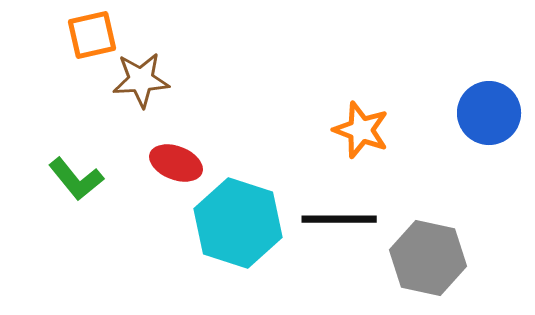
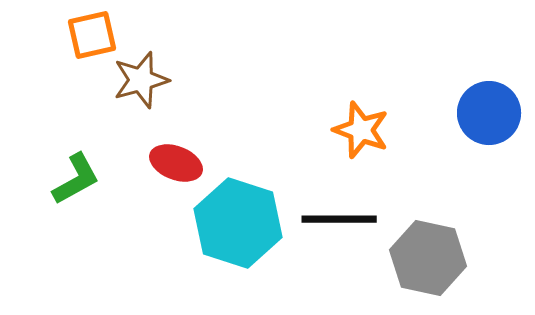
brown star: rotated 12 degrees counterclockwise
green L-shape: rotated 80 degrees counterclockwise
